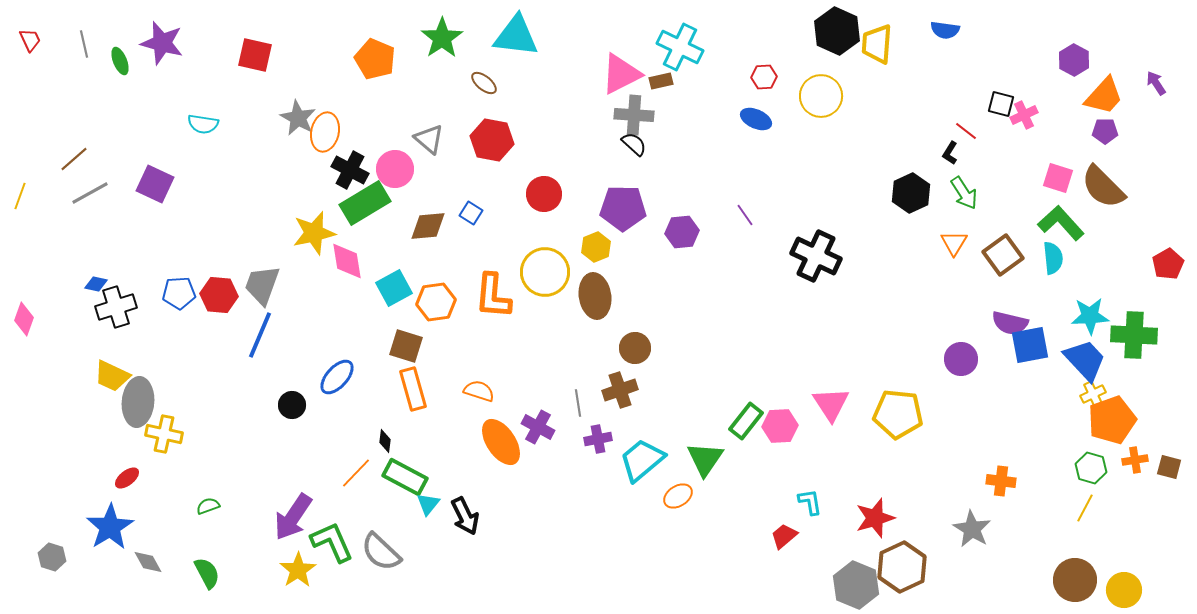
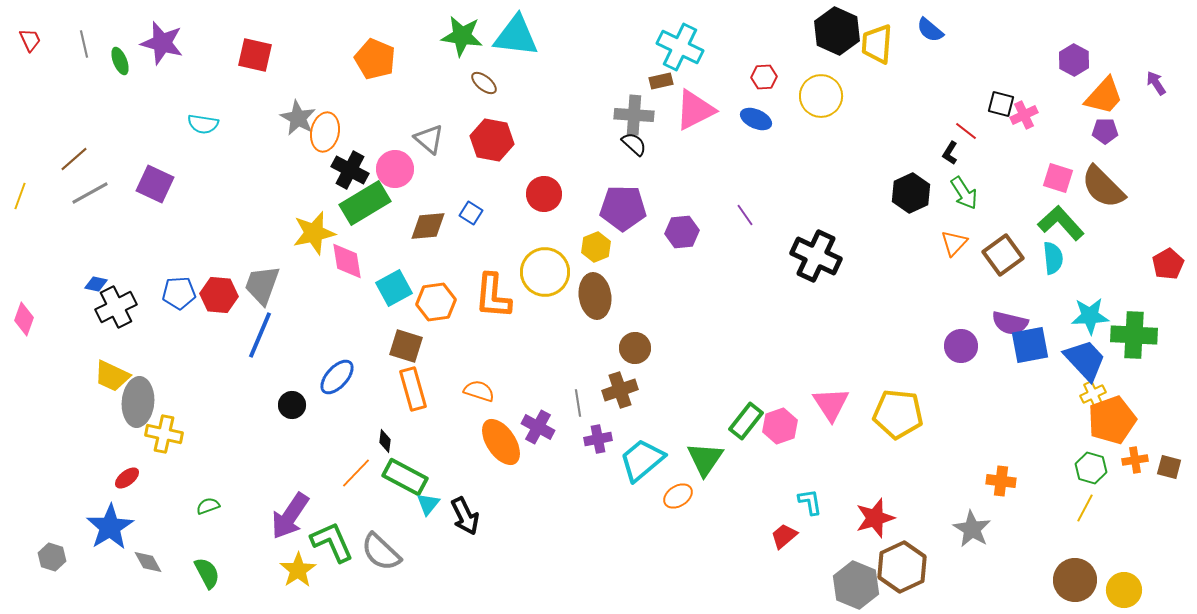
blue semicircle at (945, 30): moved 15 px left; rotated 32 degrees clockwise
green star at (442, 38): moved 20 px right, 2 px up; rotated 30 degrees counterclockwise
pink triangle at (621, 74): moved 74 px right, 36 px down
orange triangle at (954, 243): rotated 12 degrees clockwise
black cross at (116, 307): rotated 9 degrees counterclockwise
purple circle at (961, 359): moved 13 px up
pink hexagon at (780, 426): rotated 16 degrees counterclockwise
purple arrow at (293, 517): moved 3 px left, 1 px up
